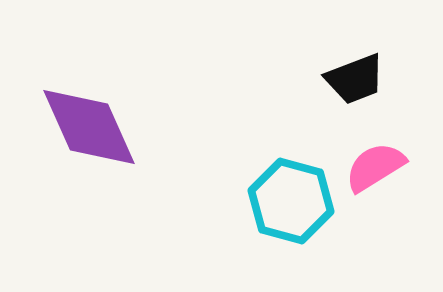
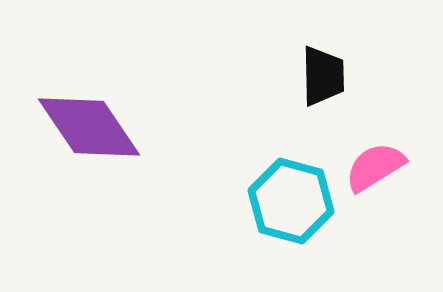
black trapezoid: moved 32 px left, 3 px up; rotated 70 degrees counterclockwise
purple diamond: rotated 10 degrees counterclockwise
